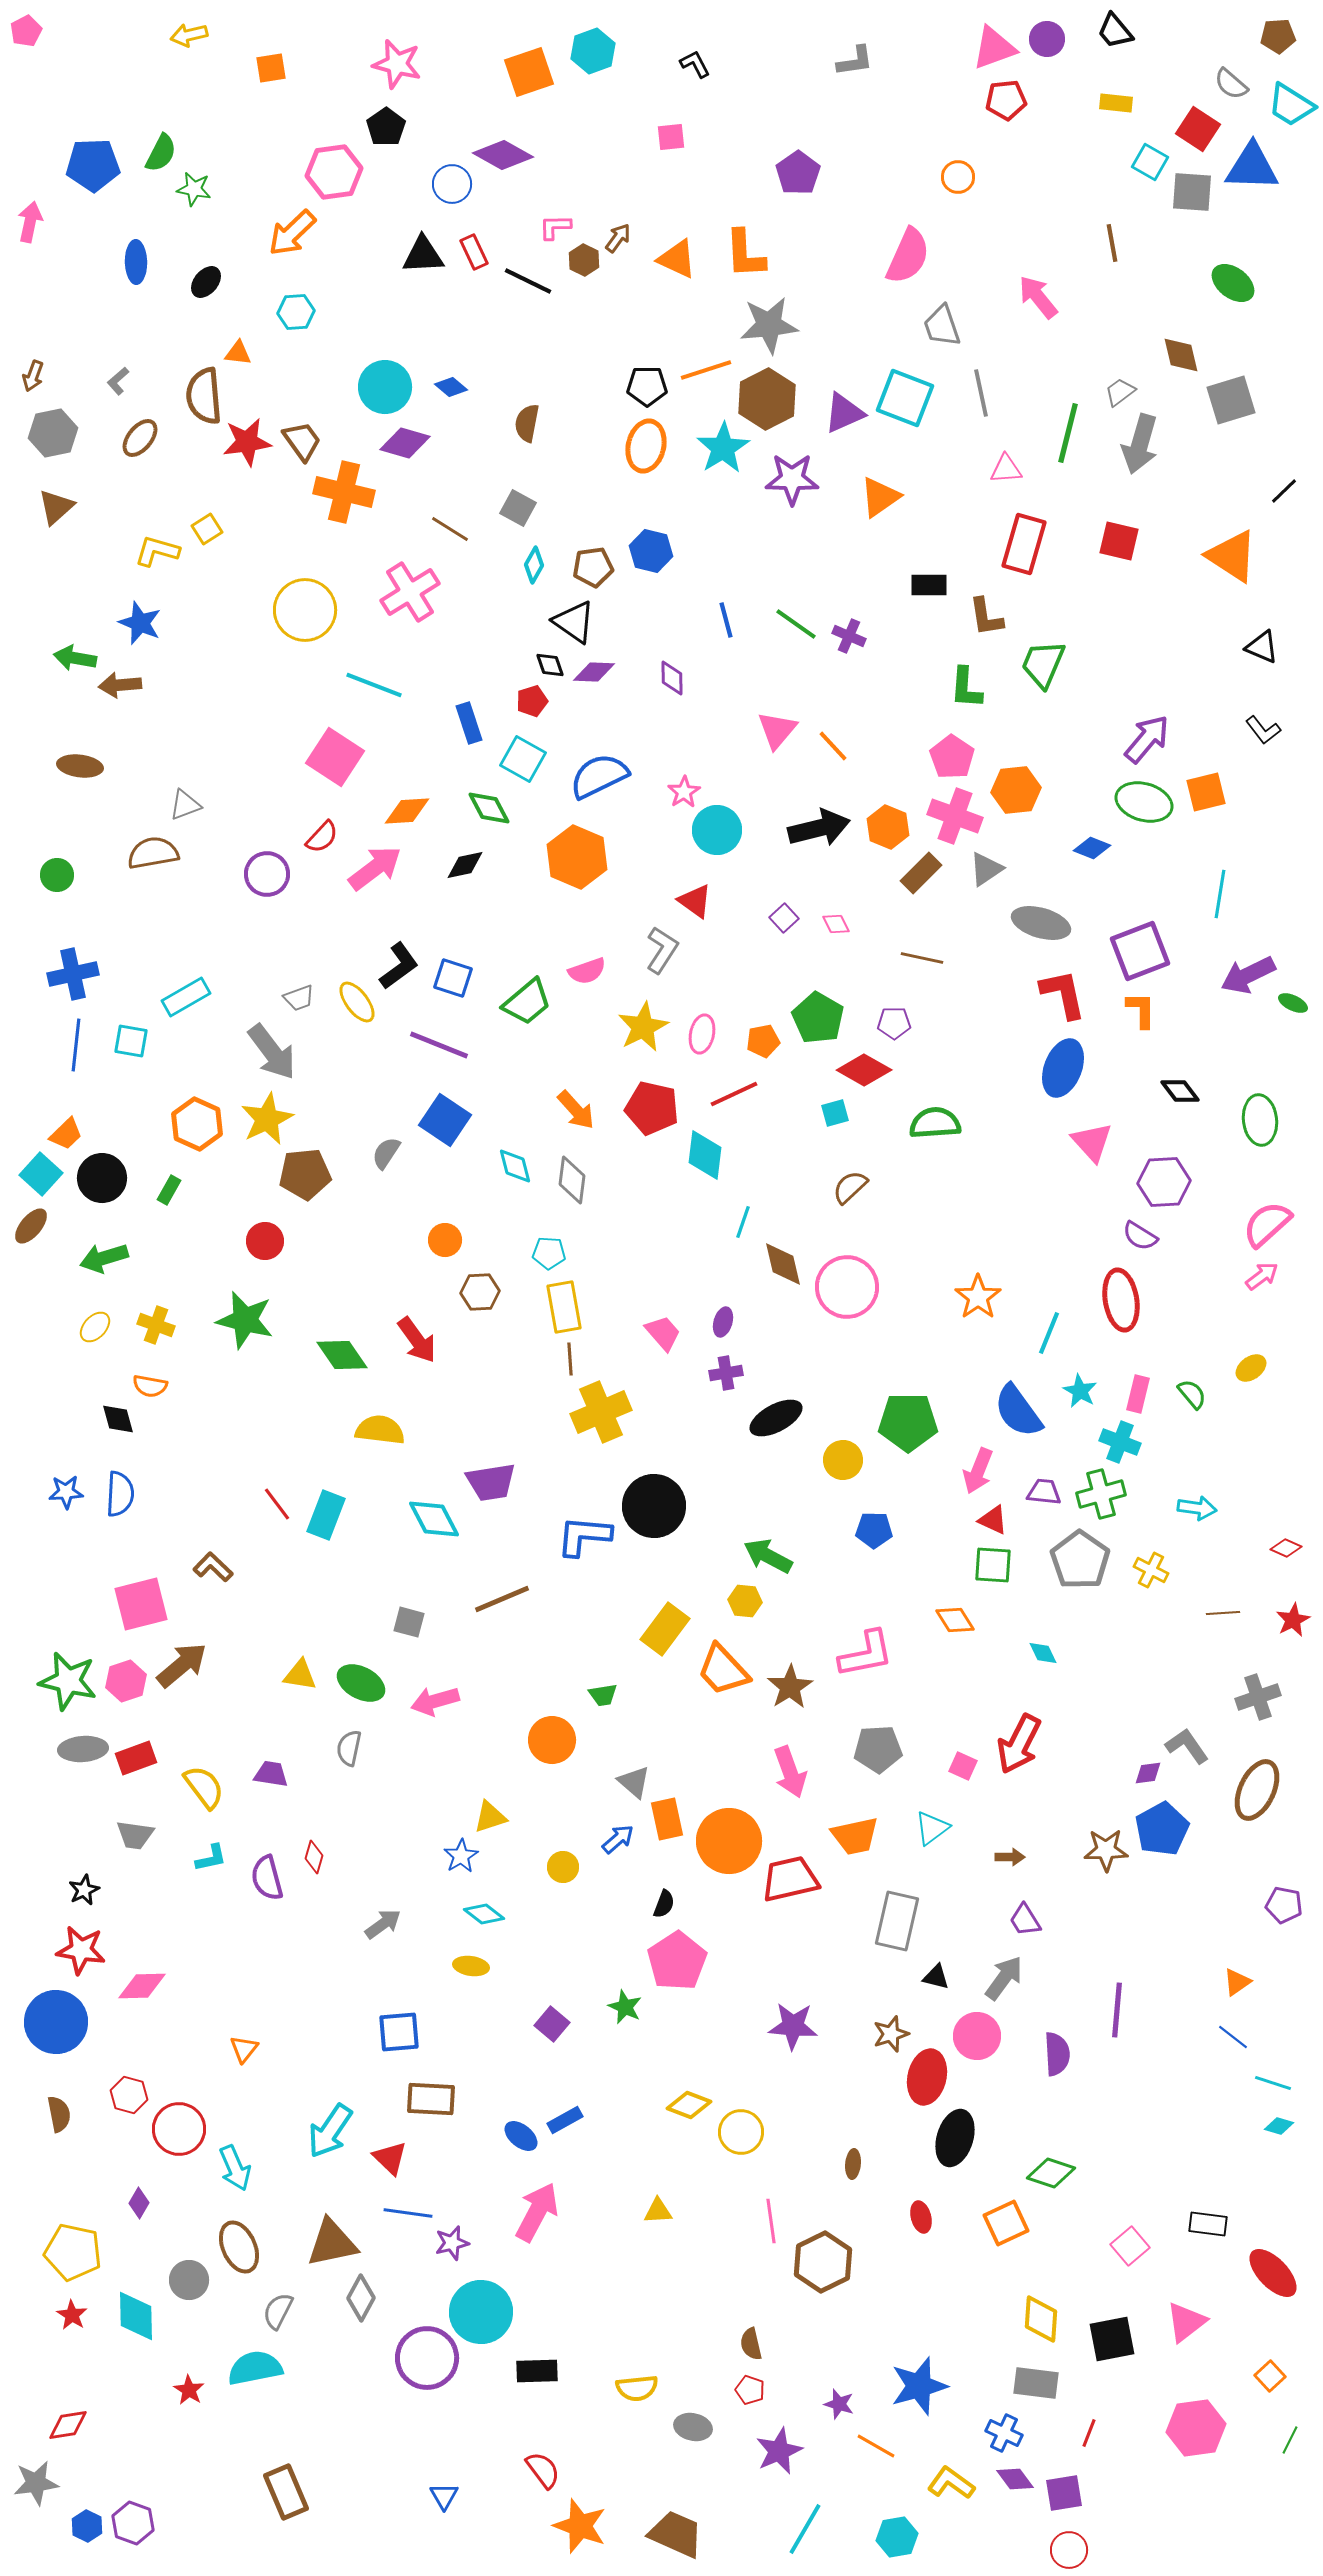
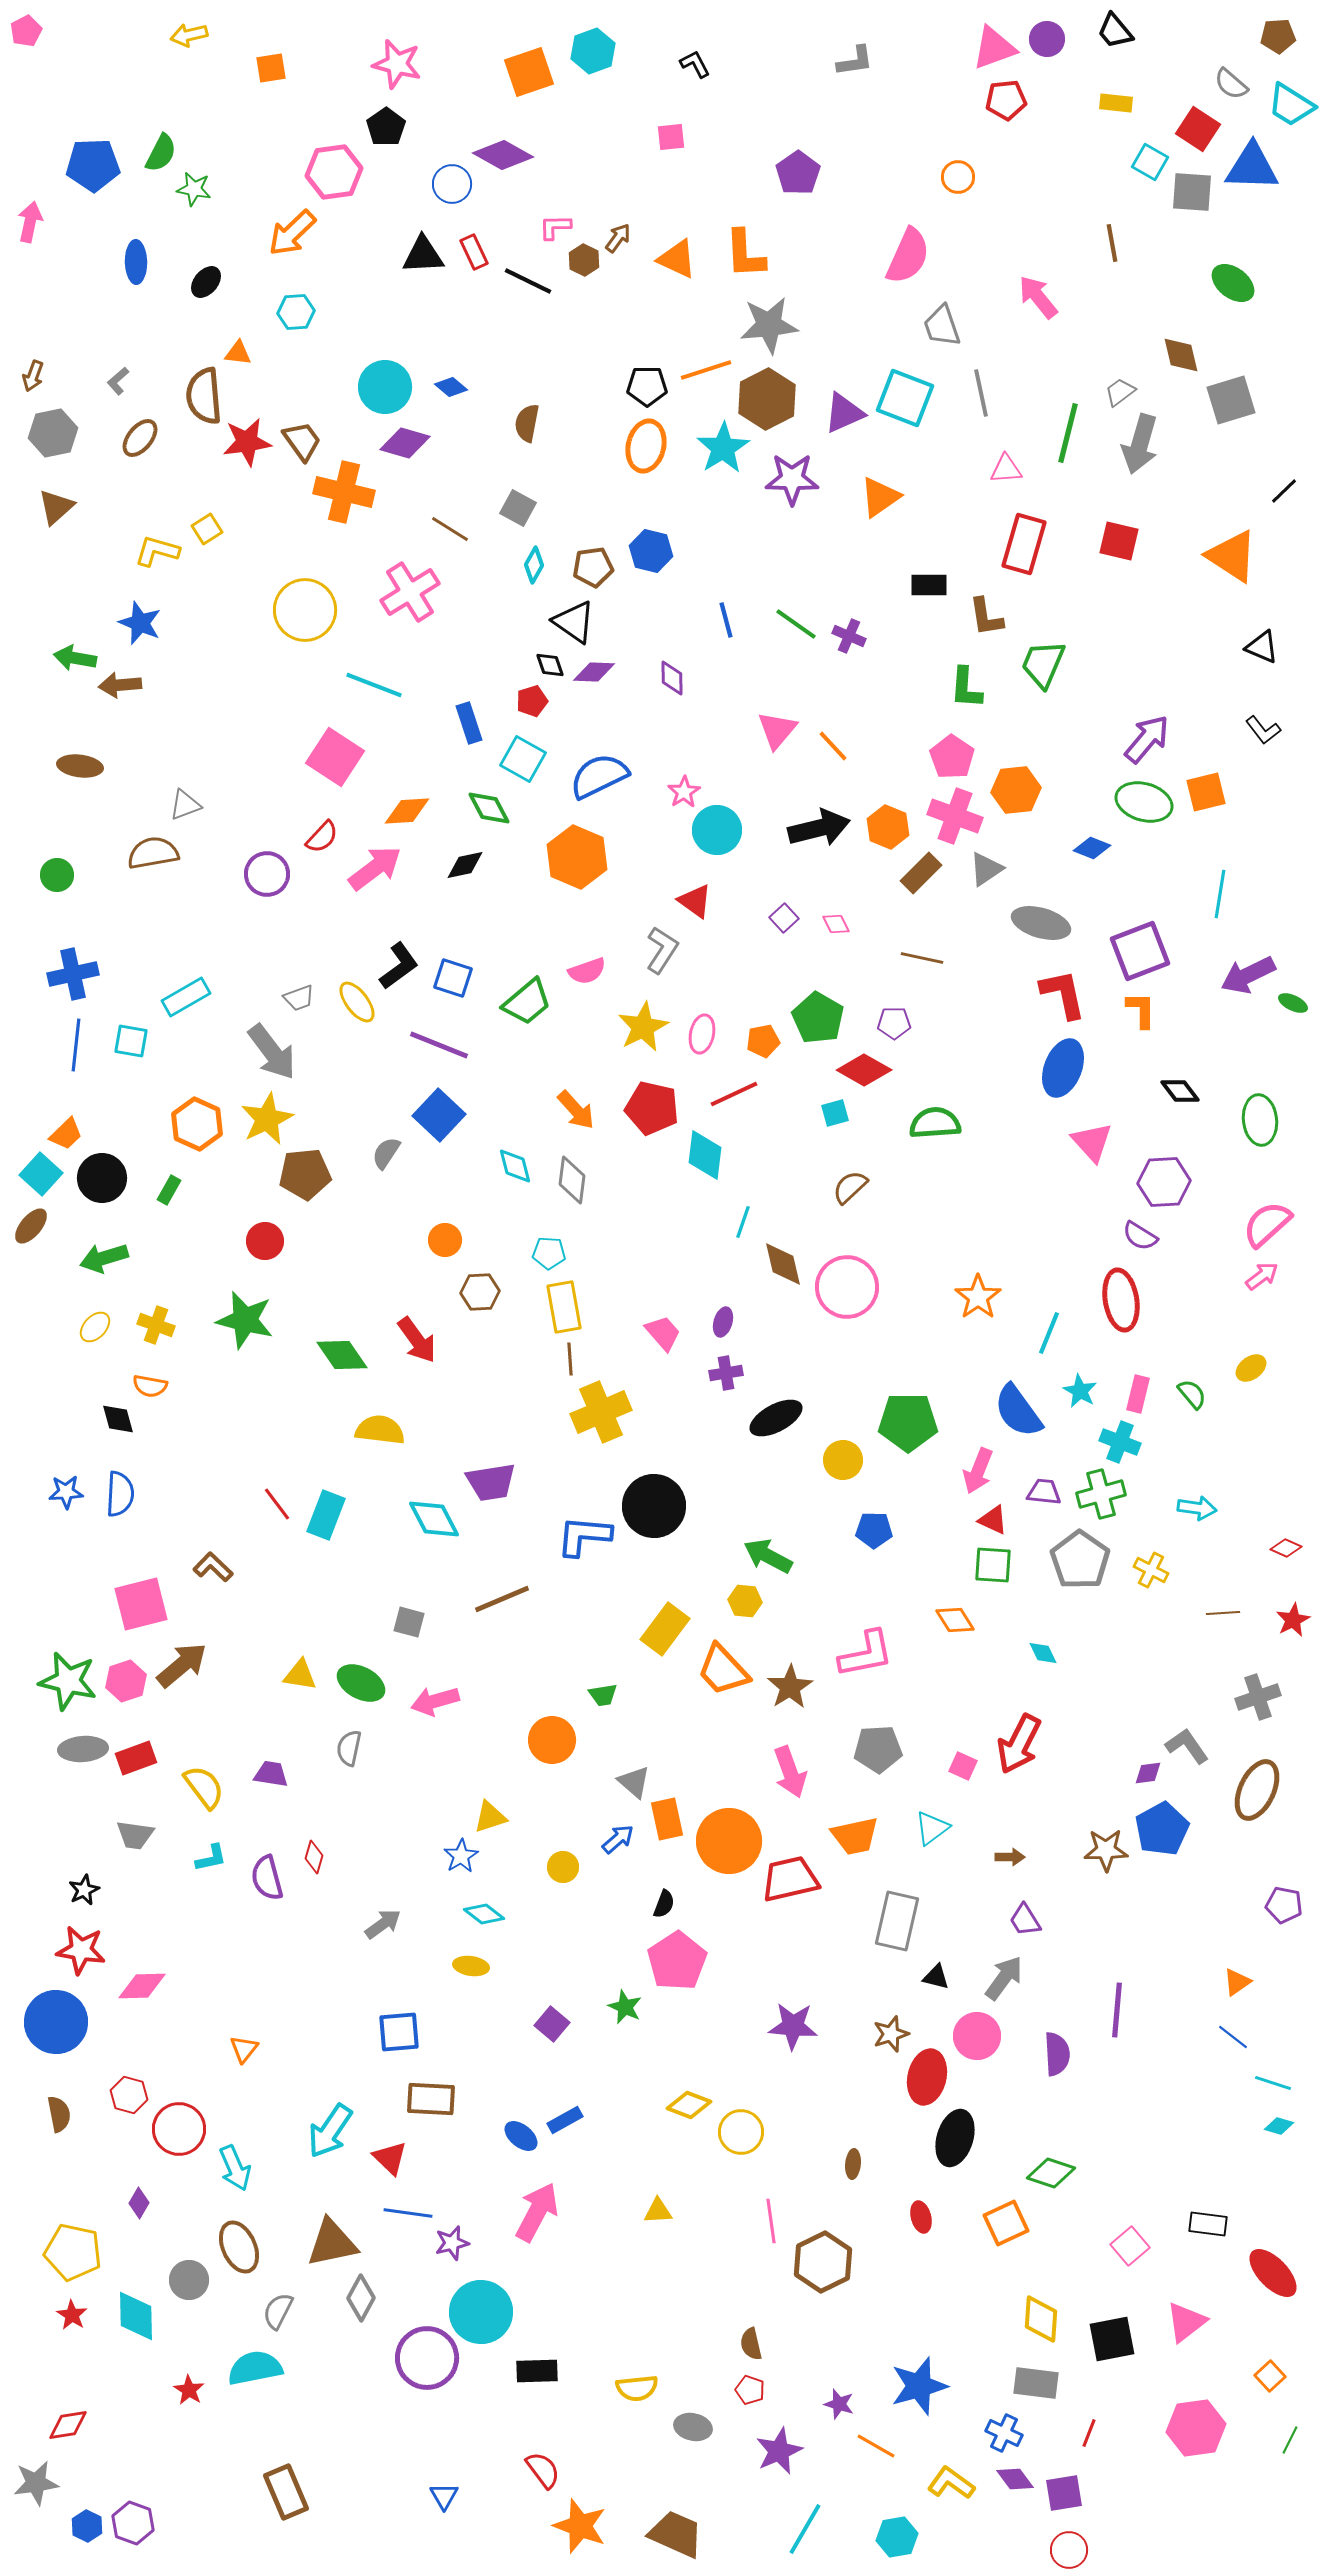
blue square at (445, 1120): moved 6 px left, 5 px up; rotated 9 degrees clockwise
